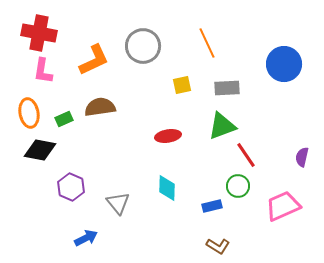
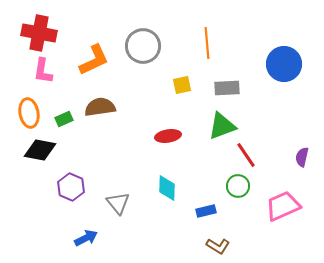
orange line: rotated 20 degrees clockwise
blue rectangle: moved 6 px left, 5 px down
